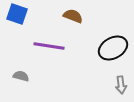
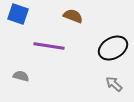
blue square: moved 1 px right
gray arrow: moved 7 px left, 1 px up; rotated 138 degrees clockwise
